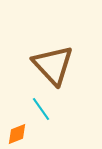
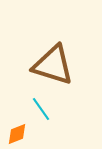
brown triangle: rotated 30 degrees counterclockwise
